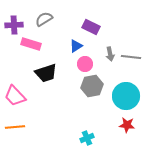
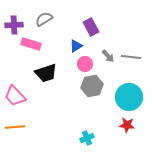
purple rectangle: rotated 36 degrees clockwise
gray arrow: moved 2 px left, 2 px down; rotated 32 degrees counterclockwise
cyan circle: moved 3 px right, 1 px down
